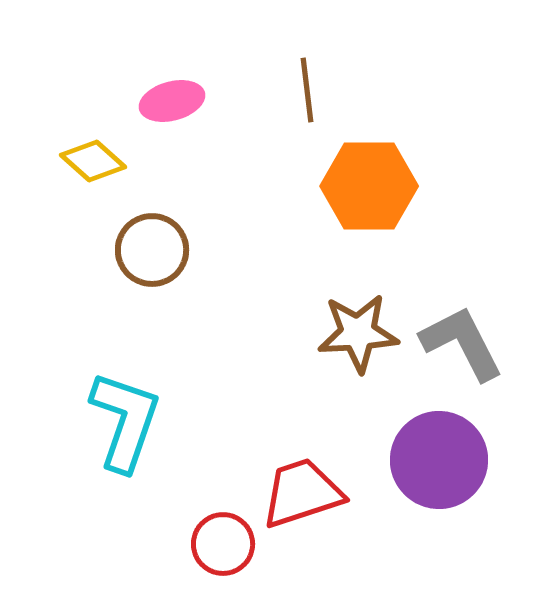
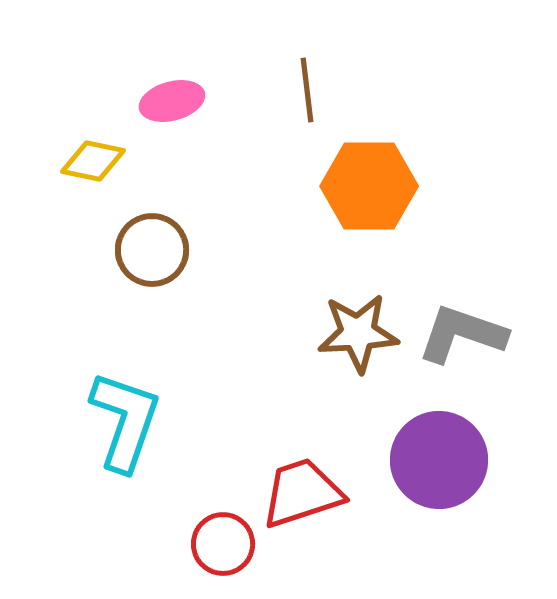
yellow diamond: rotated 30 degrees counterclockwise
gray L-shape: moved 9 px up; rotated 44 degrees counterclockwise
